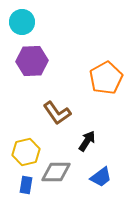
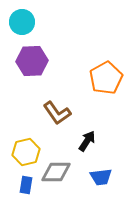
blue trapezoid: rotated 30 degrees clockwise
